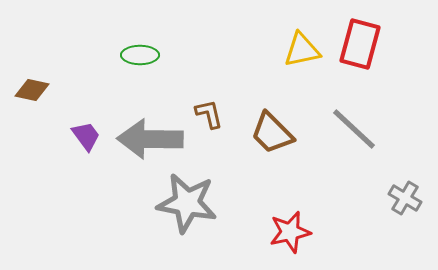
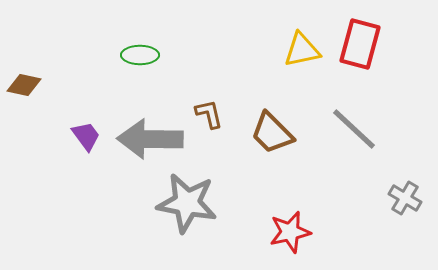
brown diamond: moved 8 px left, 5 px up
